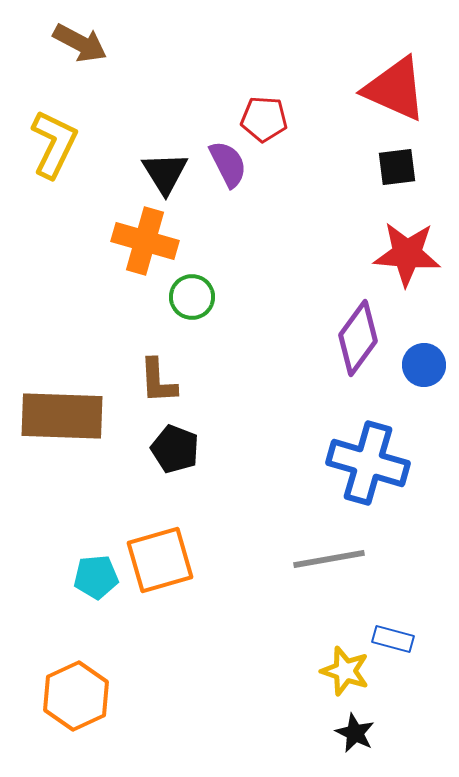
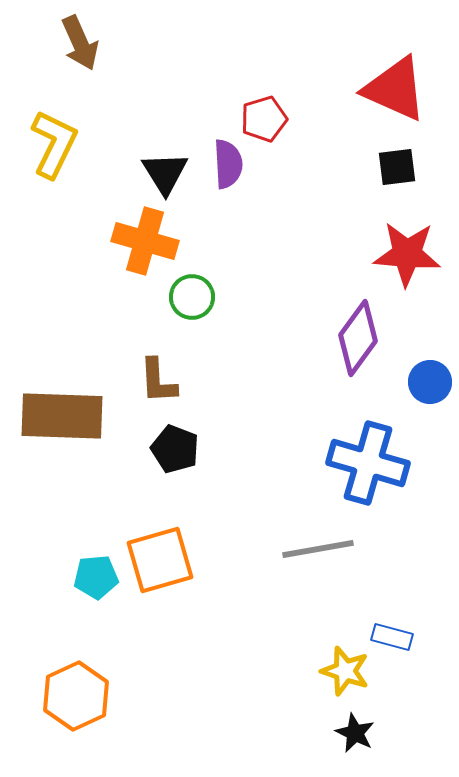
brown arrow: rotated 38 degrees clockwise
red pentagon: rotated 21 degrees counterclockwise
purple semicircle: rotated 24 degrees clockwise
blue circle: moved 6 px right, 17 px down
gray line: moved 11 px left, 10 px up
blue rectangle: moved 1 px left, 2 px up
